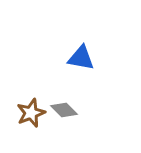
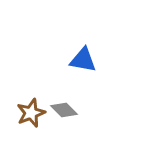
blue triangle: moved 2 px right, 2 px down
